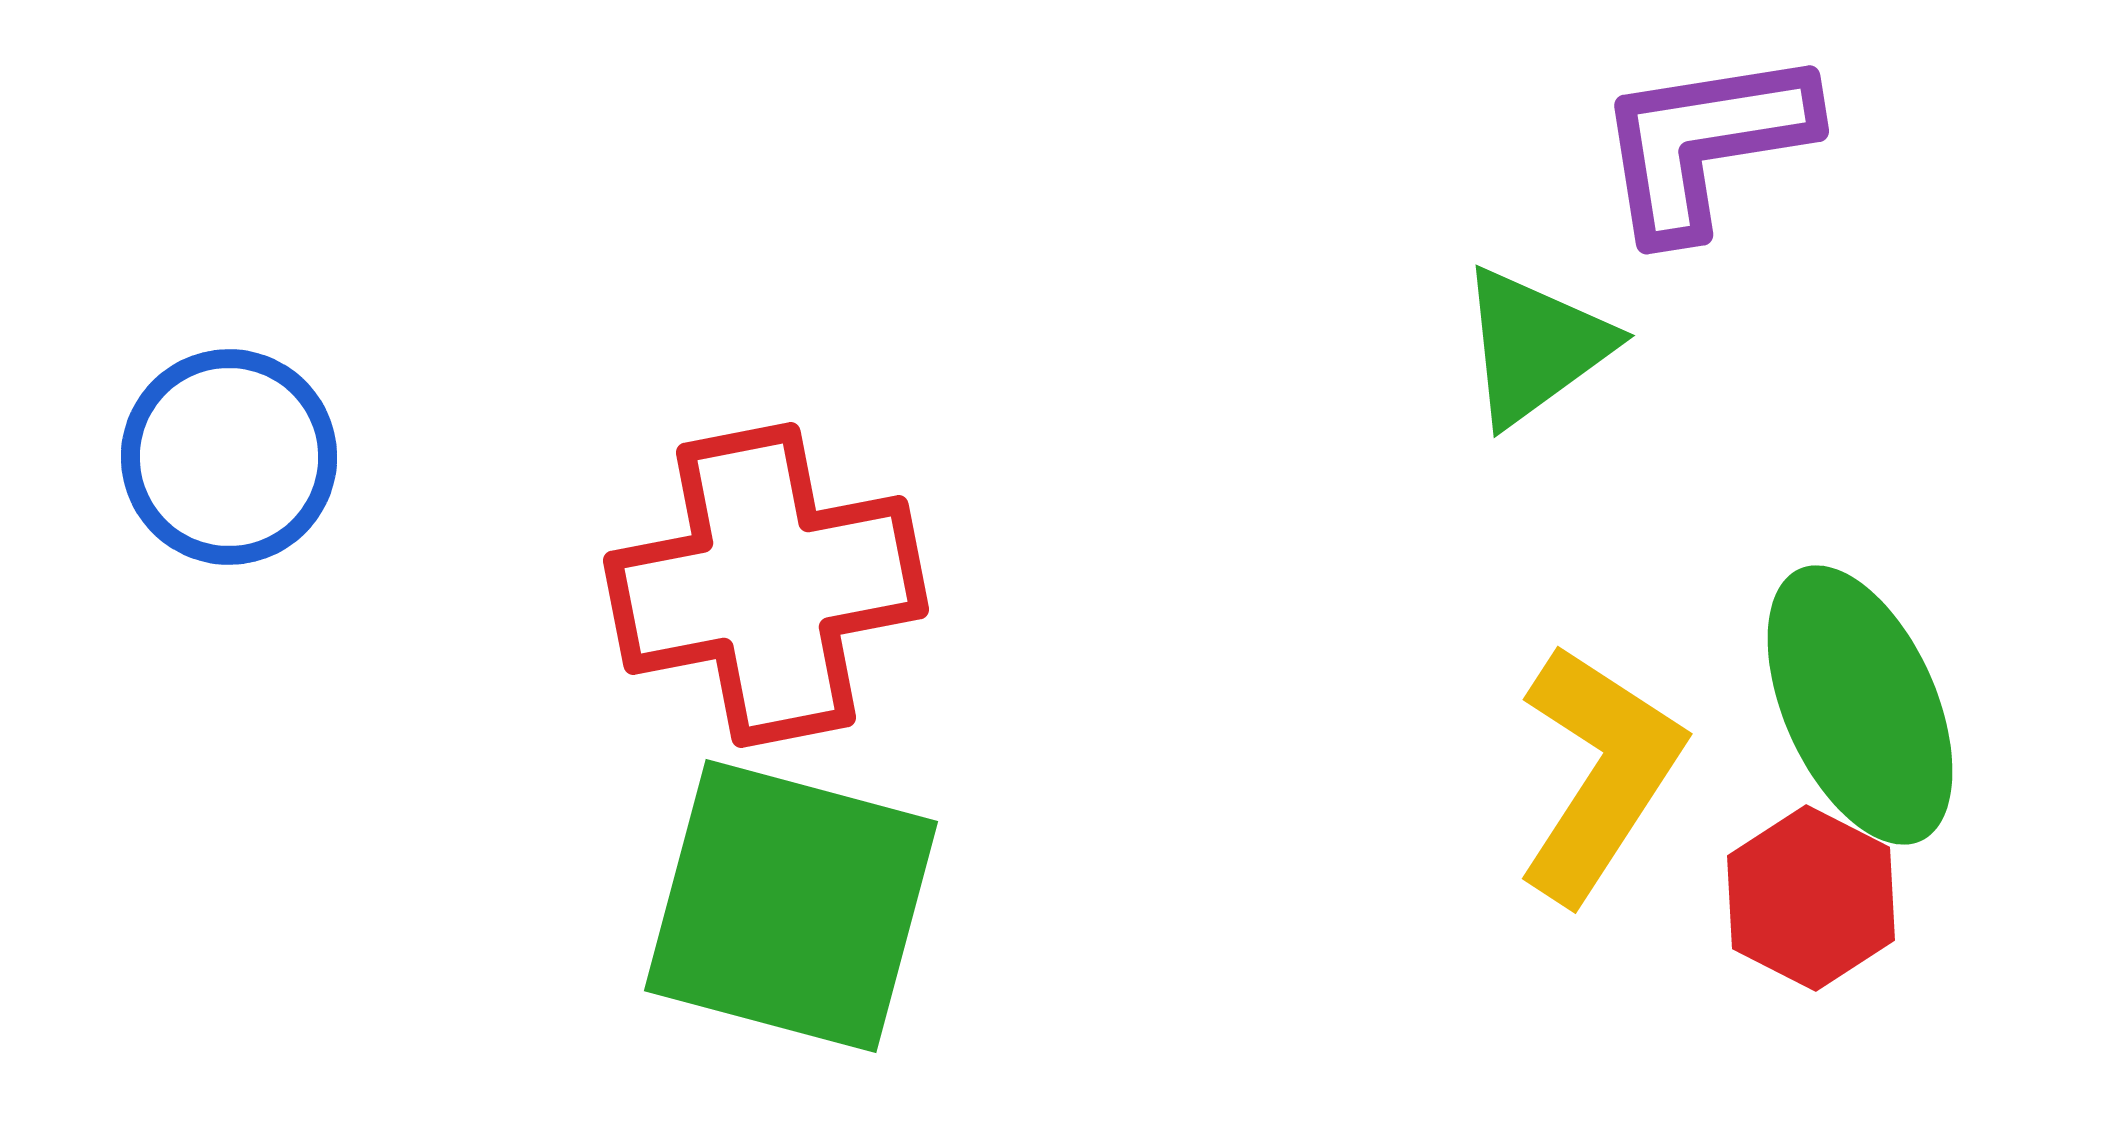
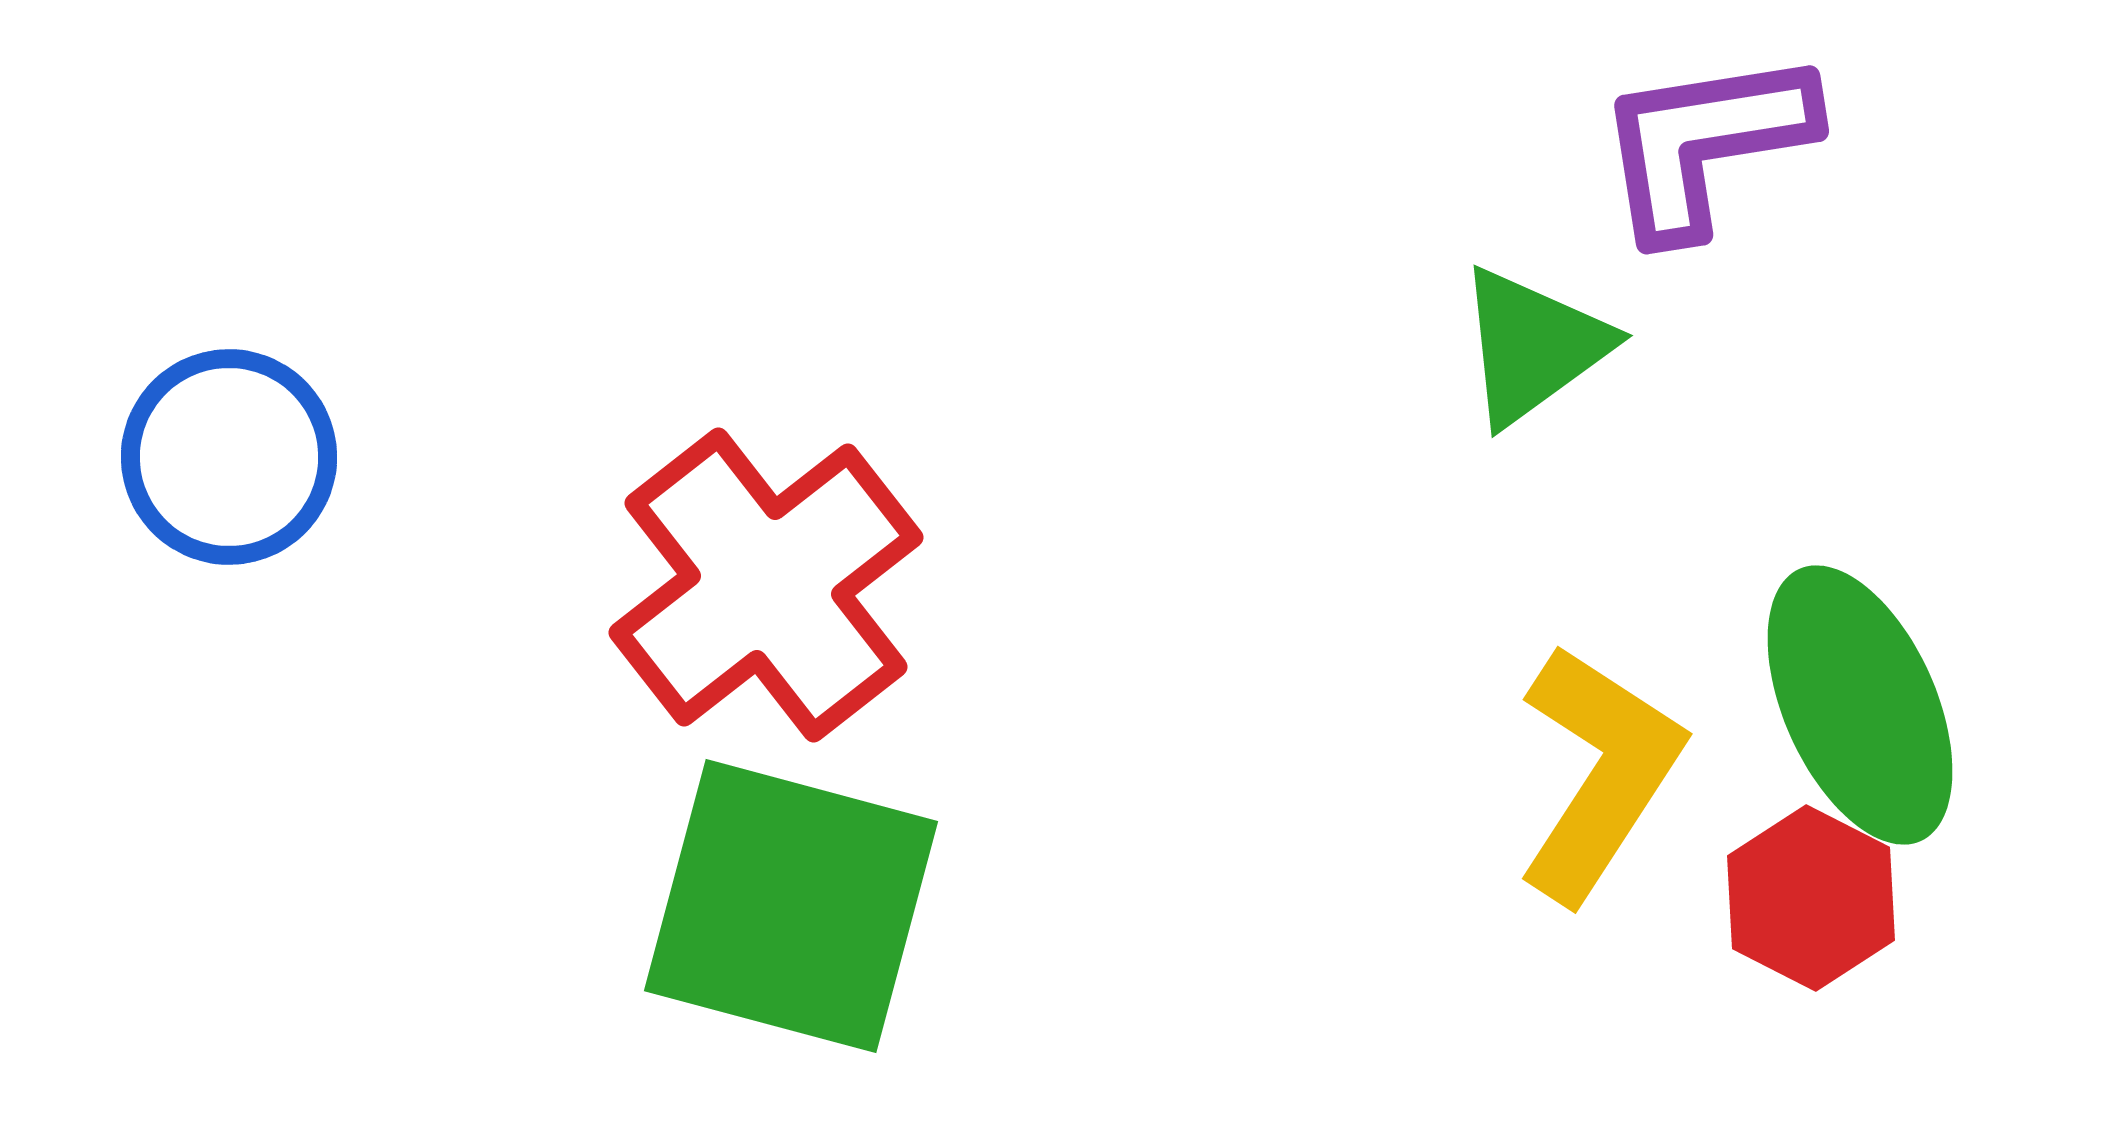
green triangle: moved 2 px left
red cross: rotated 27 degrees counterclockwise
